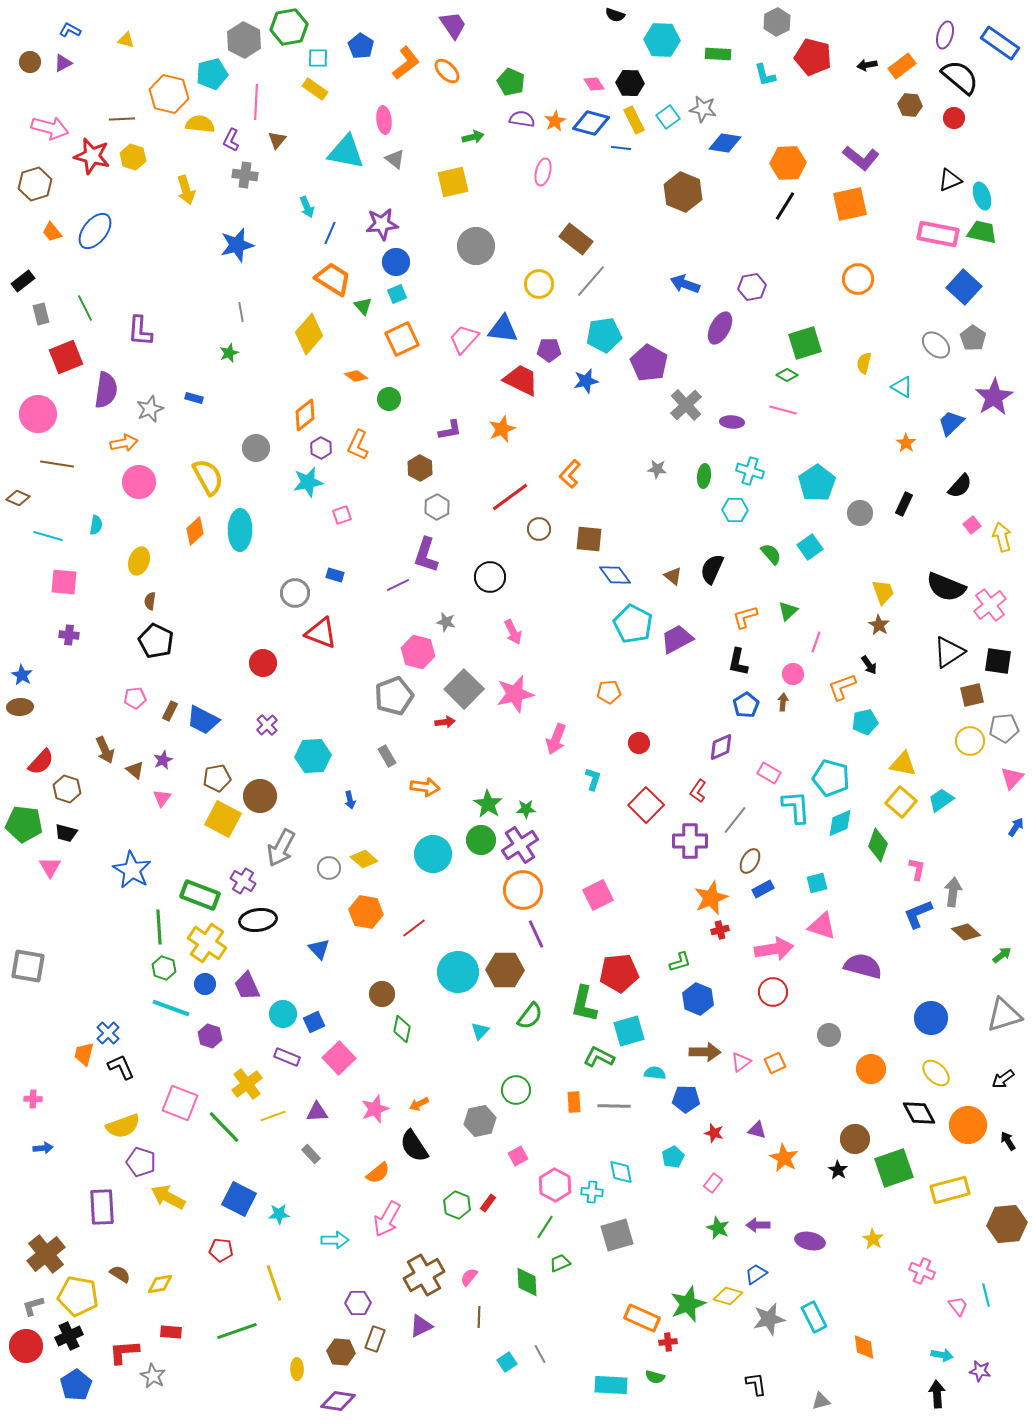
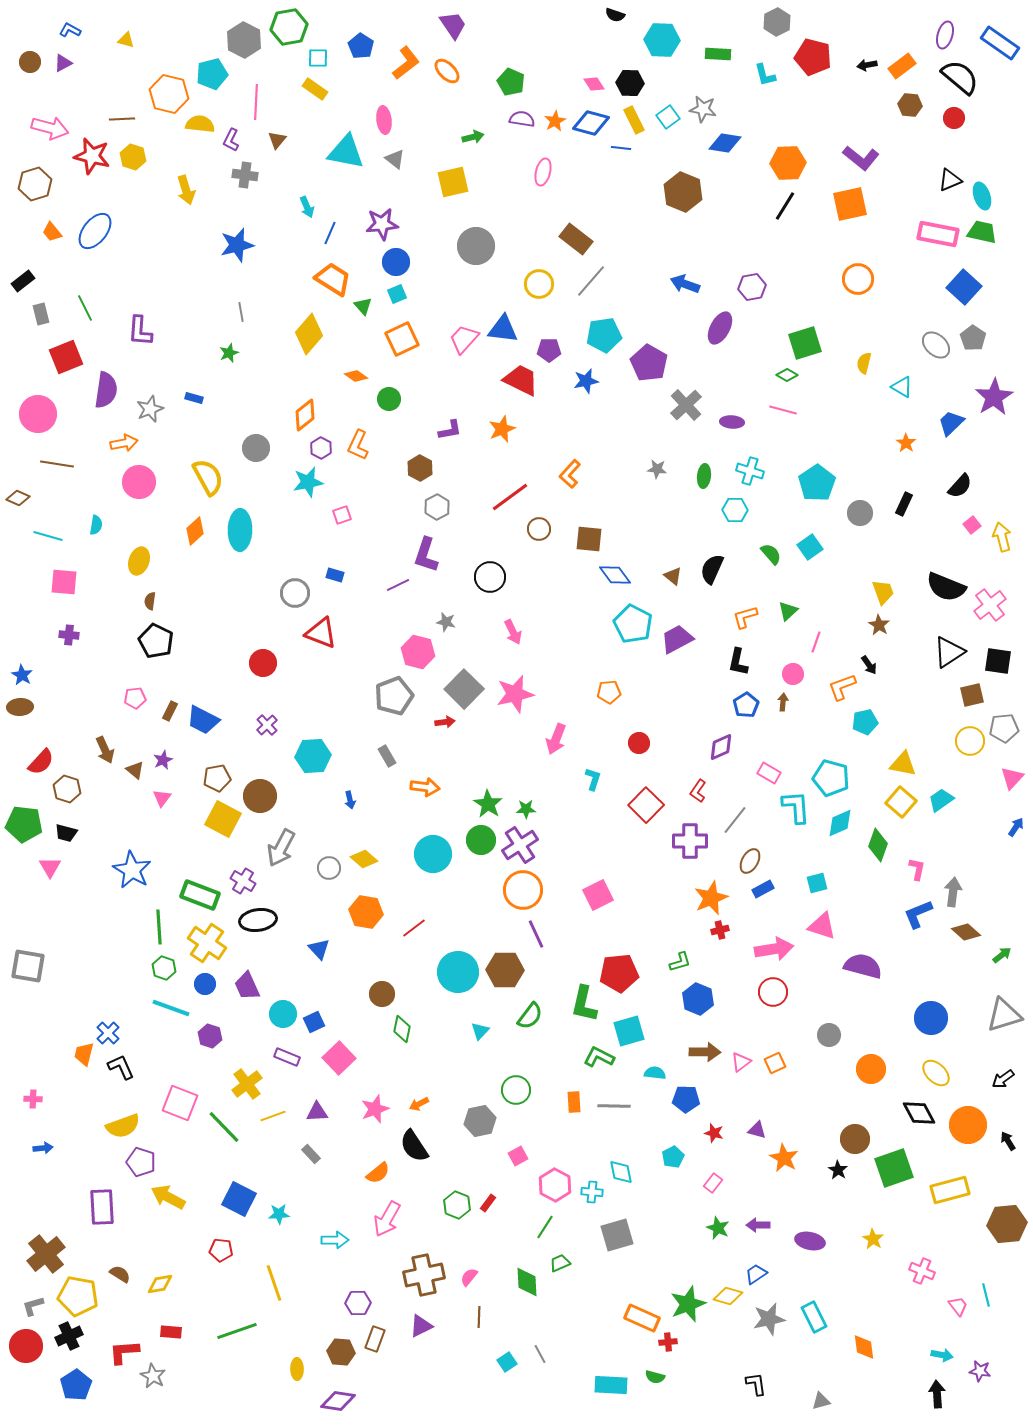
brown cross at (424, 1275): rotated 18 degrees clockwise
